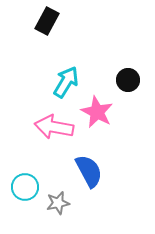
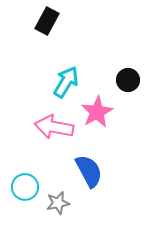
pink star: rotated 16 degrees clockwise
